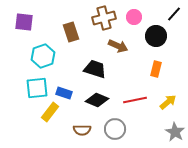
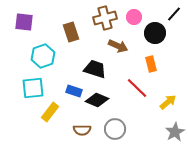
brown cross: moved 1 px right
black circle: moved 1 px left, 3 px up
orange rectangle: moved 5 px left, 5 px up; rotated 28 degrees counterclockwise
cyan square: moved 4 px left
blue rectangle: moved 10 px right, 2 px up
red line: moved 2 px right, 12 px up; rotated 55 degrees clockwise
gray star: rotated 12 degrees clockwise
